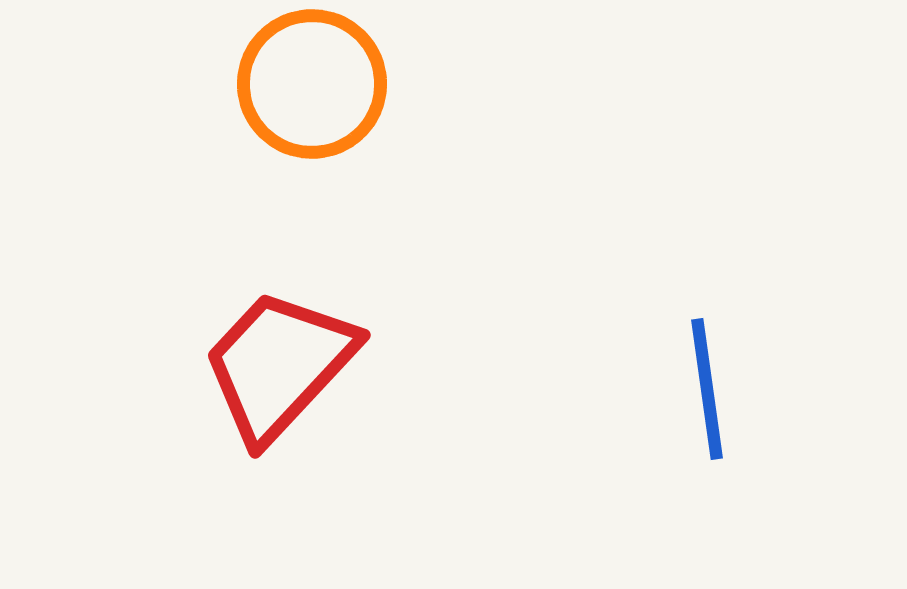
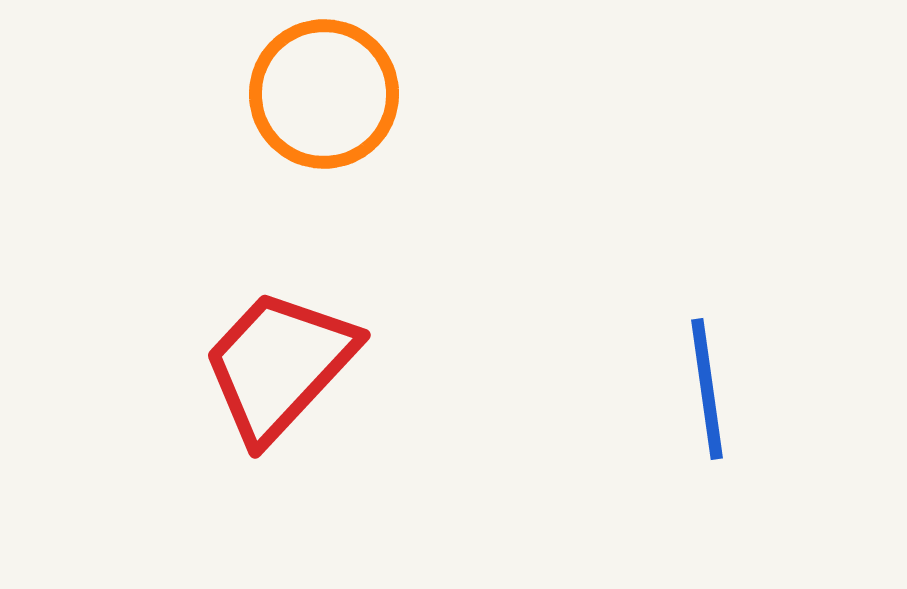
orange circle: moved 12 px right, 10 px down
